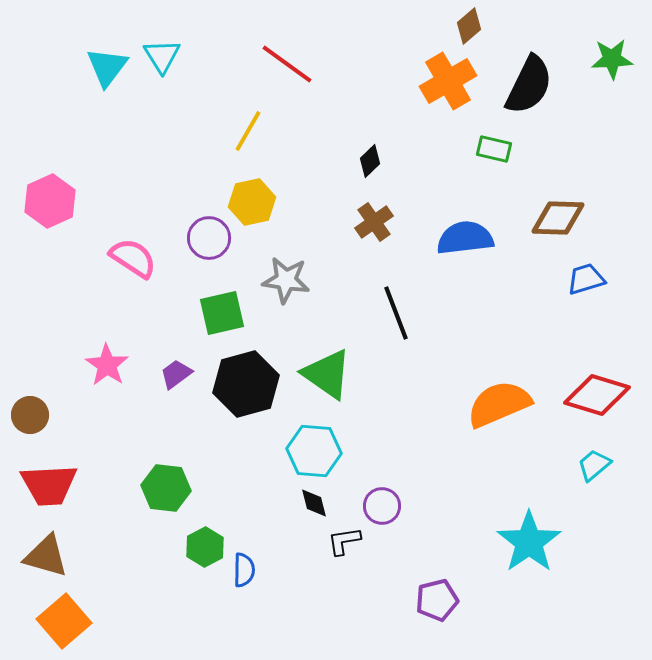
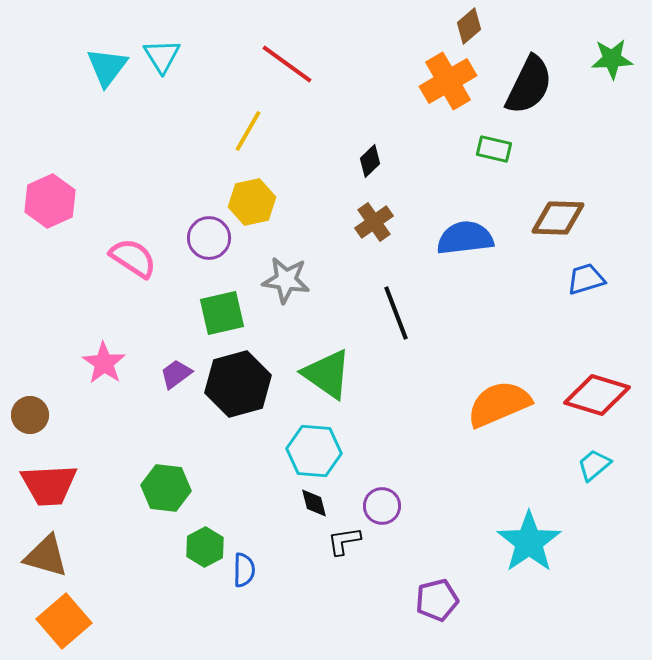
pink star at (107, 365): moved 3 px left, 2 px up
black hexagon at (246, 384): moved 8 px left
